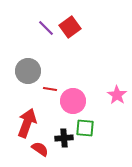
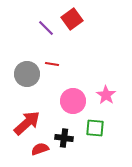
red square: moved 2 px right, 8 px up
gray circle: moved 1 px left, 3 px down
red line: moved 2 px right, 25 px up
pink star: moved 11 px left
red arrow: rotated 28 degrees clockwise
green square: moved 10 px right
black cross: rotated 12 degrees clockwise
red semicircle: rotated 54 degrees counterclockwise
